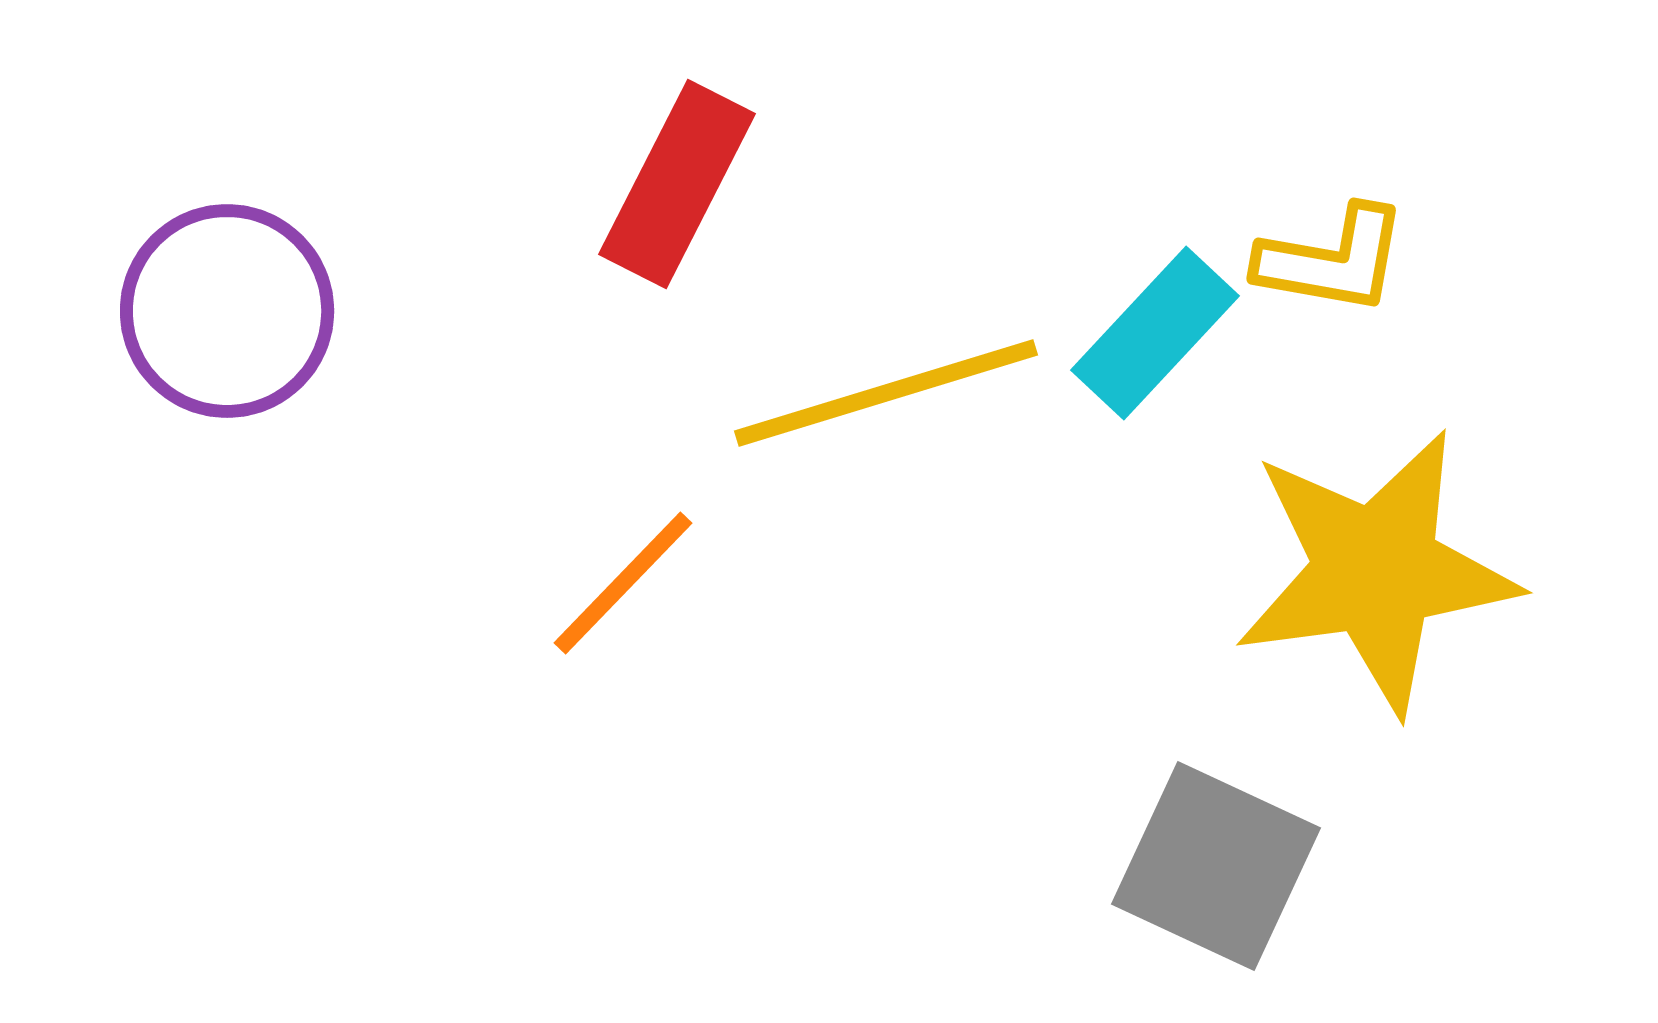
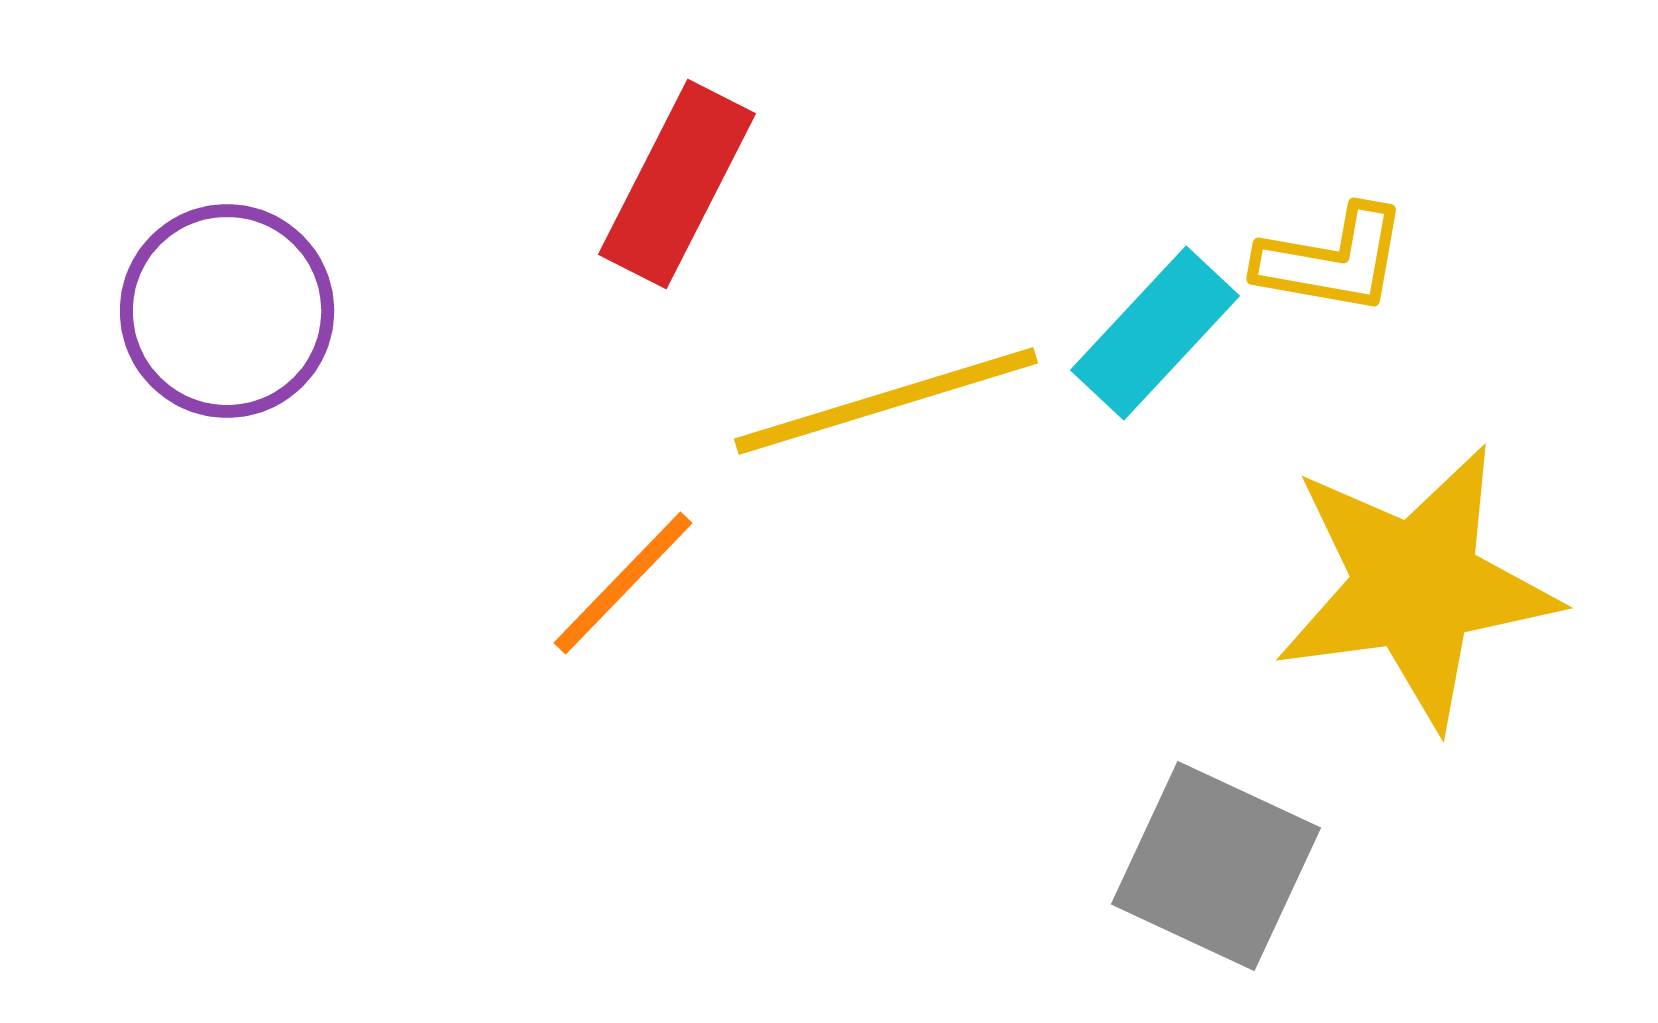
yellow line: moved 8 px down
yellow star: moved 40 px right, 15 px down
